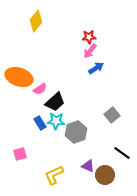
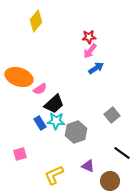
black trapezoid: moved 1 px left, 2 px down
brown circle: moved 5 px right, 6 px down
